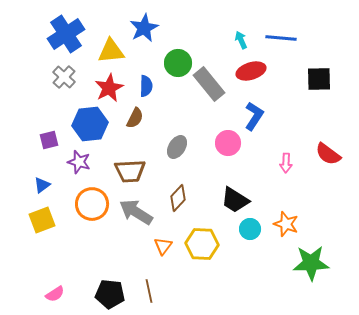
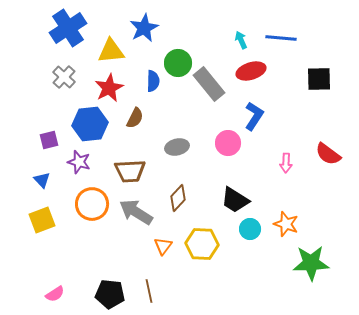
blue cross: moved 2 px right, 6 px up
blue semicircle: moved 7 px right, 5 px up
gray ellipse: rotated 45 degrees clockwise
blue triangle: moved 5 px up; rotated 36 degrees counterclockwise
